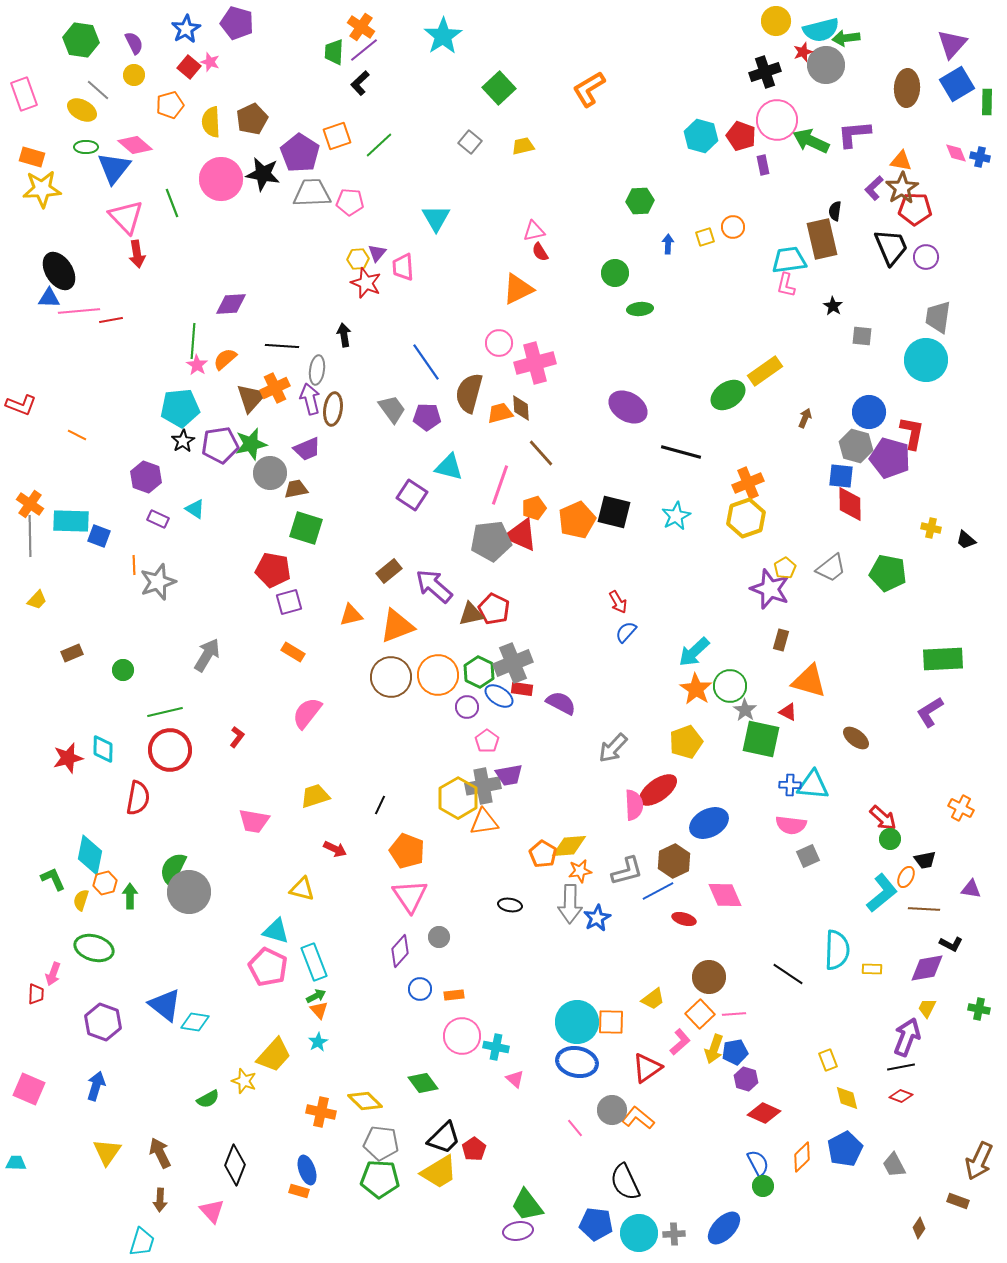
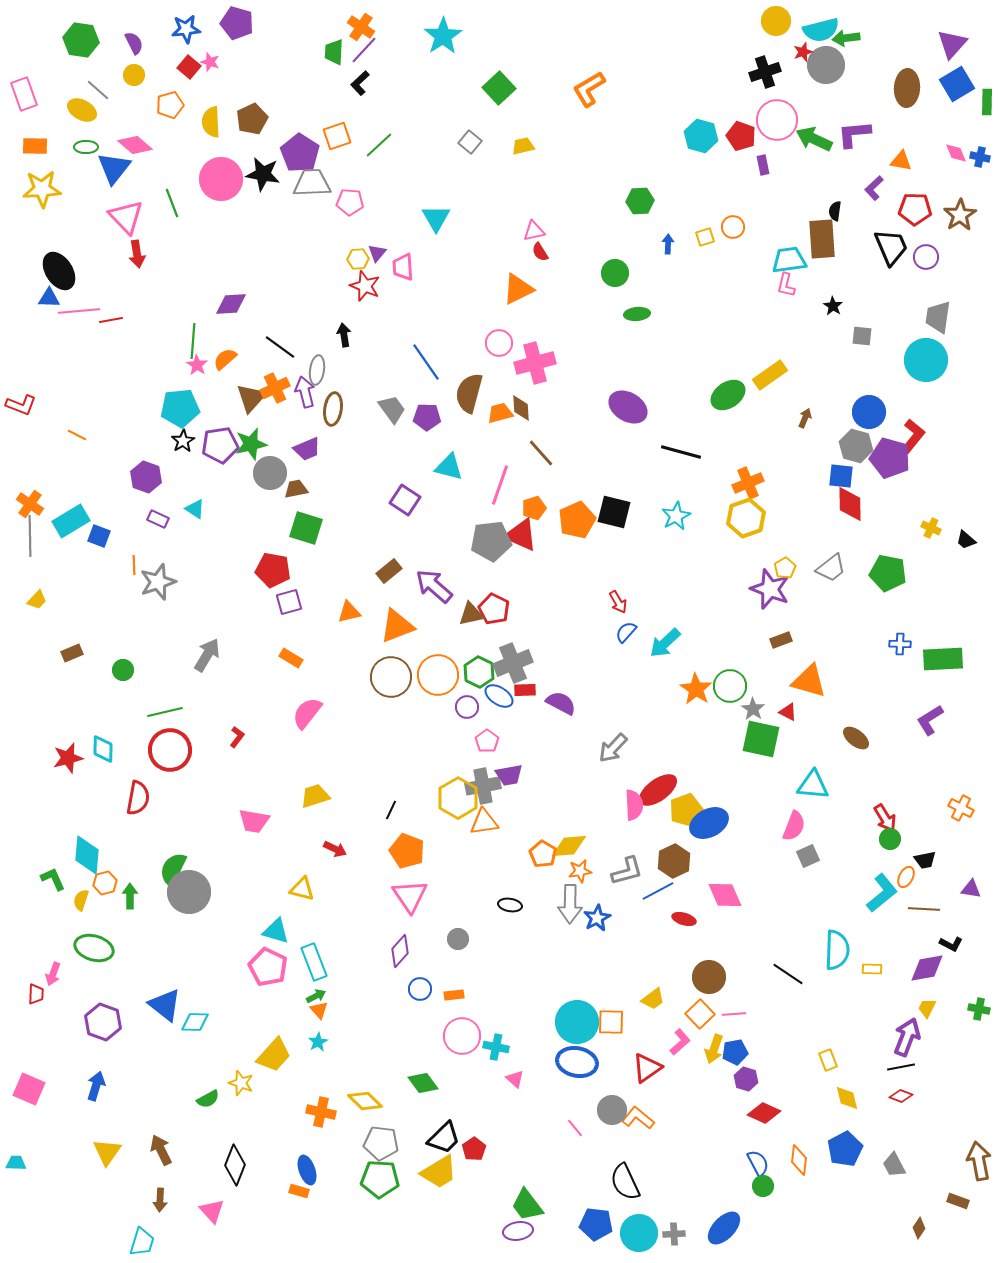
blue star at (186, 29): rotated 24 degrees clockwise
purple line at (364, 50): rotated 8 degrees counterclockwise
green arrow at (811, 141): moved 3 px right, 2 px up
orange rectangle at (32, 157): moved 3 px right, 11 px up; rotated 15 degrees counterclockwise
brown star at (902, 188): moved 58 px right, 27 px down
gray trapezoid at (312, 193): moved 10 px up
brown rectangle at (822, 239): rotated 9 degrees clockwise
red star at (366, 283): moved 1 px left, 3 px down
green ellipse at (640, 309): moved 3 px left, 5 px down
black line at (282, 346): moved 2 px left, 1 px down; rotated 32 degrees clockwise
yellow rectangle at (765, 371): moved 5 px right, 4 px down
purple arrow at (310, 399): moved 5 px left, 7 px up
red L-shape at (912, 433): moved 1 px right, 3 px down; rotated 28 degrees clockwise
purple square at (412, 495): moved 7 px left, 5 px down
cyan rectangle at (71, 521): rotated 33 degrees counterclockwise
yellow cross at (931, 528): rotated 12 degrees clockwise
orange triangle at (351, 615): moved 2 px left, 3 px up
brown rectangle at (781, 640): rotated 55 degrees clockwise
orange rectangle at (293, 652): moved 2 px left, 6 px down
cyan arrow at (694, 652): moved 29 px left, 9 px up
red rectangle at (522, 689): moved 3 px right, 1 px down; rotated 10 degrees counterclockwise
gray star at (745, 710): moved 8 px right, 1 px up
purple L-shape at (930, 712): moved 8 px down
yellow pentagon at (686, 742): moved 68 px down
blue cross at (790, 785): moved 110 px right, 141 px up
black line at (380, 805): moved 11 px right, 5 px down
red arrow at (883, 818): moved 2 px right; rotated 16 degrees clockwise
pink semicircle at (791, 825): moved 3 px right, 1 px down; rotated 76 degrees counterclockwise
cyan diamond at (90, 855): moved 3 px left; rotated 6 degrees counterclockwise
gray circle at (439, 937): moved 19 px right, 2 px down
cyan diamond at (195, 1022): rotated 8 degrees counterclockwise
yellow star at (244, 1081): moved 3 px left, 2 px down
brown arrow at (160, 1153): moved 1 px right, 3 px up
orange diamond at (802, 1157): moved 3 px left, 3 px down; rotated 40 degrees counterclockwise
brown arrow at (979, 1161): rotated 144 degrees clockwise
